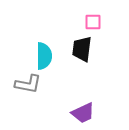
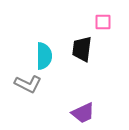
pink square: moved 10 px right
gray L-shape: rotated 16 degrees clockwise
